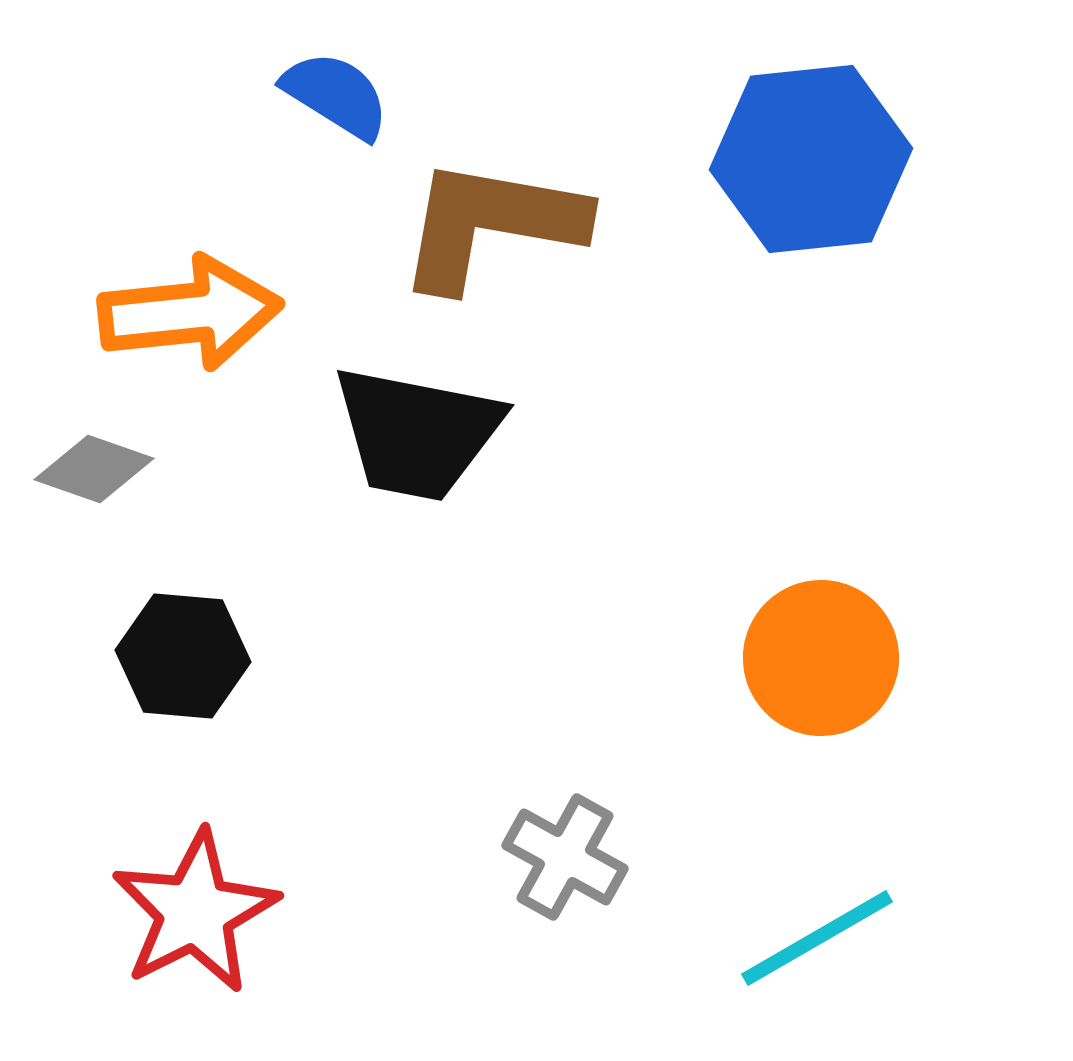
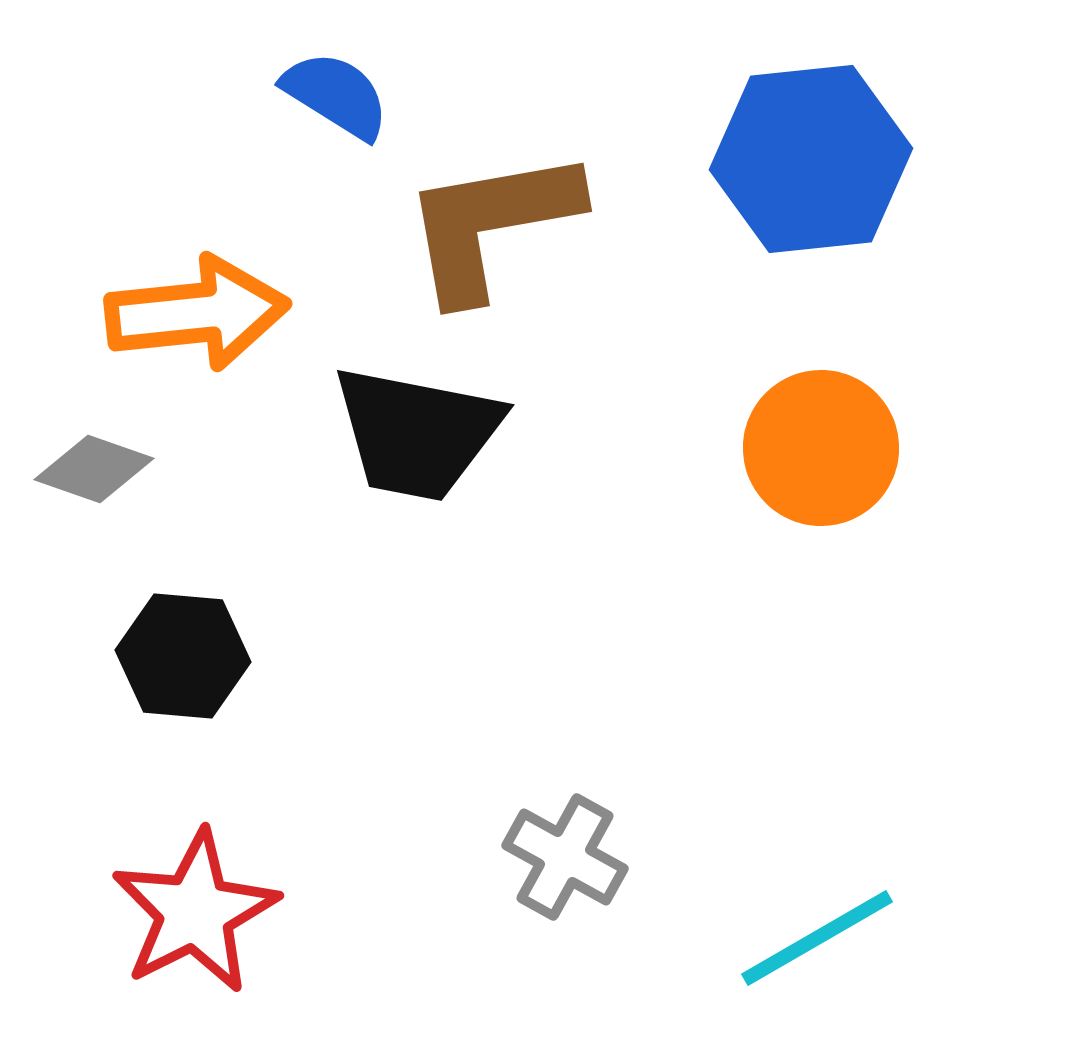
brown L-shape: rotated 20 degrees counterclockwise
orange arrow: moved 7 px right
orange circle: moved 210 px up
